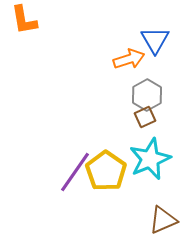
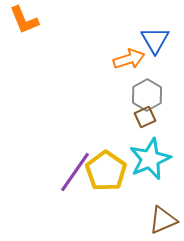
orange L-shape: rotated 12 degrees counterclockwise
